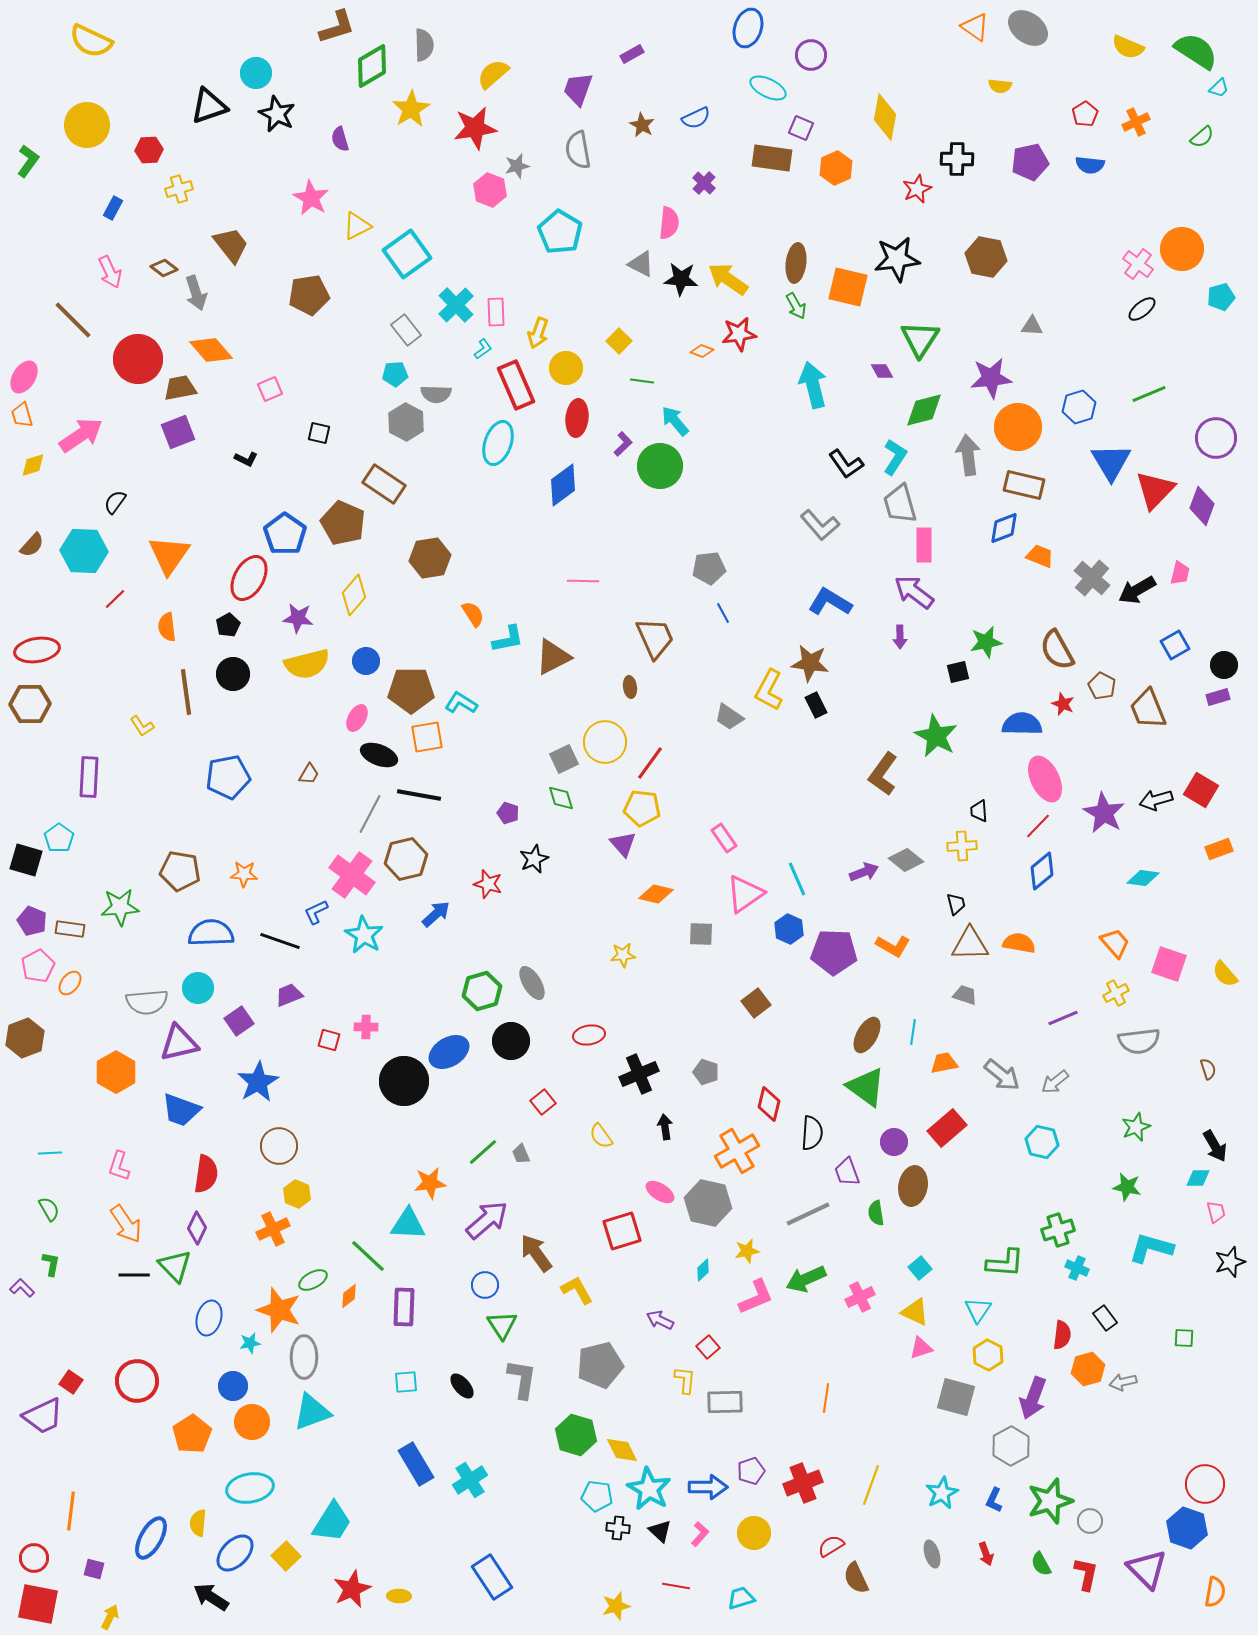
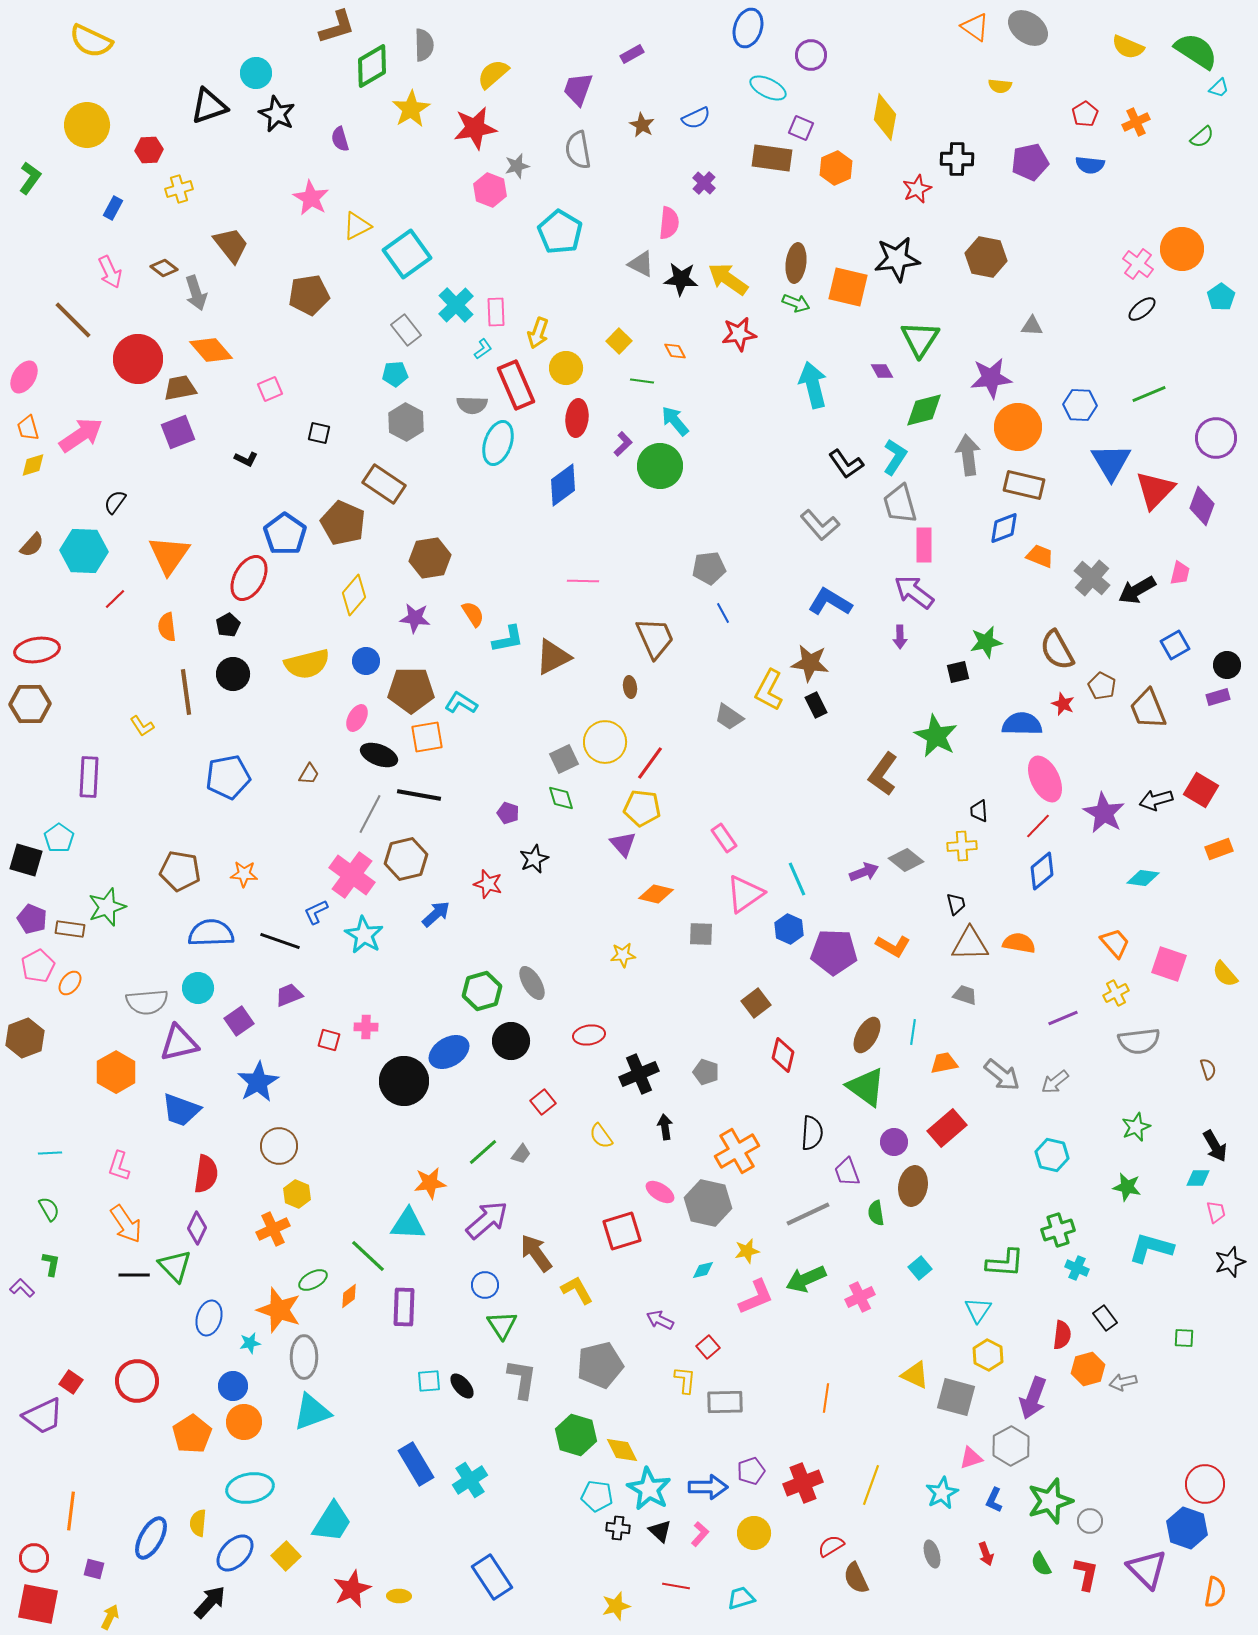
green L-shape at (28, 161): moved 2 px right, 17 px down
cyan pentagon at (1221, 297): rotated 20 degrees counterclockwise
green arrow at (796, 306): moved 3 px up; rotated 40 degrees counterclockwise
orange diamond at (702, 351): moved 27 px left; rotated 40 degrees clockwise
gray semicircle at (436, 394): moved 36 px right, 11 px down
blue hexagon at (1079, 407): moved 1 px right, 2 px up; rotated 20 degrees clockwise
orange trapezoid at (22, 415): moved 6 px right, 13 px down
purple star at (298, 618): moved 117 px right
black circle at (1224, 665): moved 3 px right
green star at (120, 907): moved 13 px left; rotated 15 degrees counterclockwise
purple pentagon at (32, 921): moved 2 px up
red diamond at (769, 1104): moved 14 px right, 49 px up
cyan hexagon at (1042, 1142): moved 10 px right, 13 px down
gray trapezoid at (521, 1154): rotated 120 degrees counterclockwise
cyan diamond at (703, 1270): rotated 30 degrees clockwise
yellow triangle at (915, 1312): moved 63 px down
pink triangle at (921, 1348): moved 50 px right, 110 px down
cyan square at (406, 1382): moved 23 px right, 1 px up
orange circle at (252, 1422): moved 8 px left
black arrow at (211, 1597): moved 1 px left, 5 px down; rotated 99 degrees clockwise
